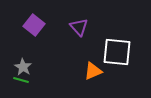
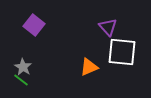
purple triangle: moved 29 px right
white square: moved 5 px right
orange triangle: moved 4 px left, 4 px up
green line: rotated 21 degrees clockwise
